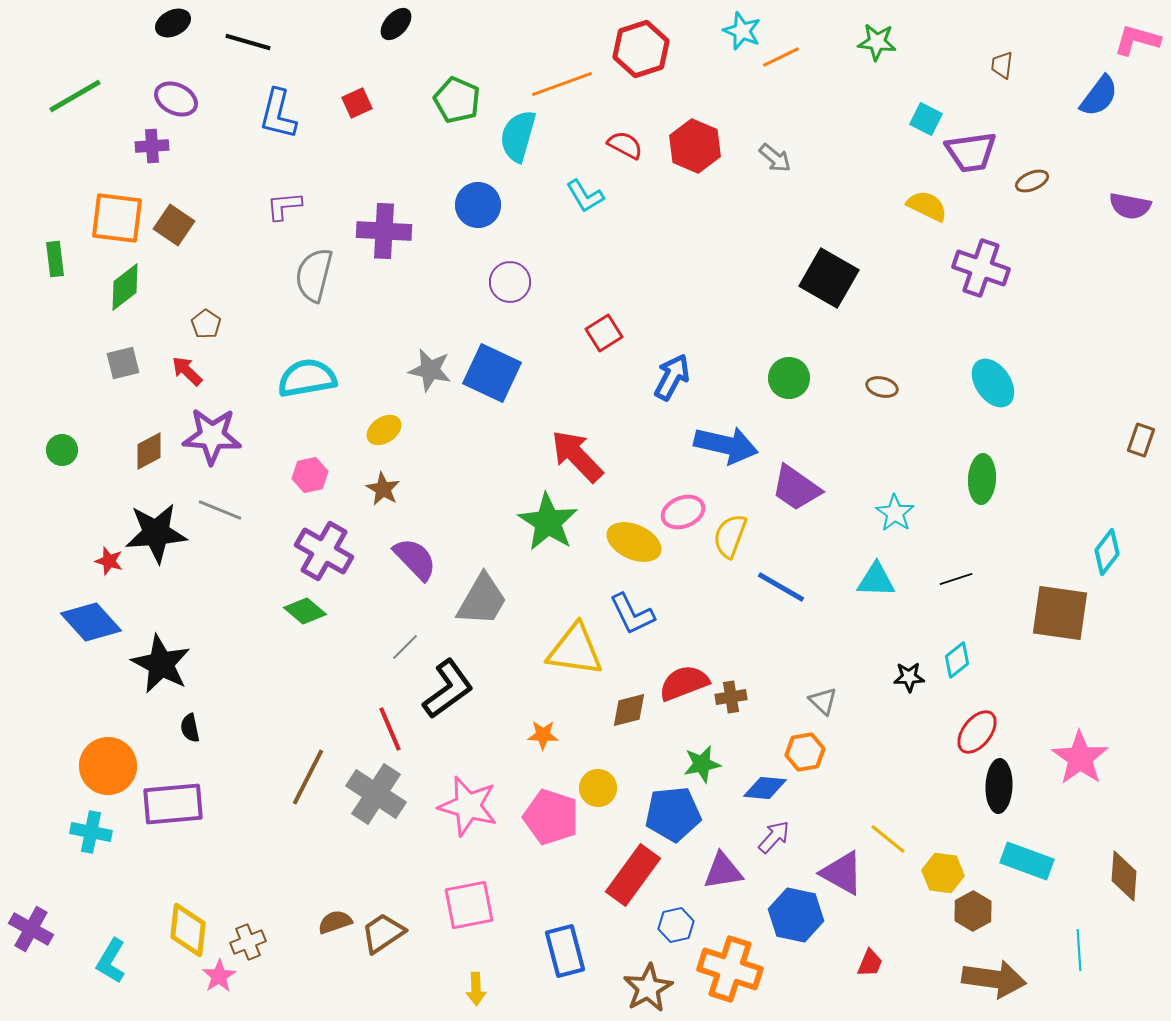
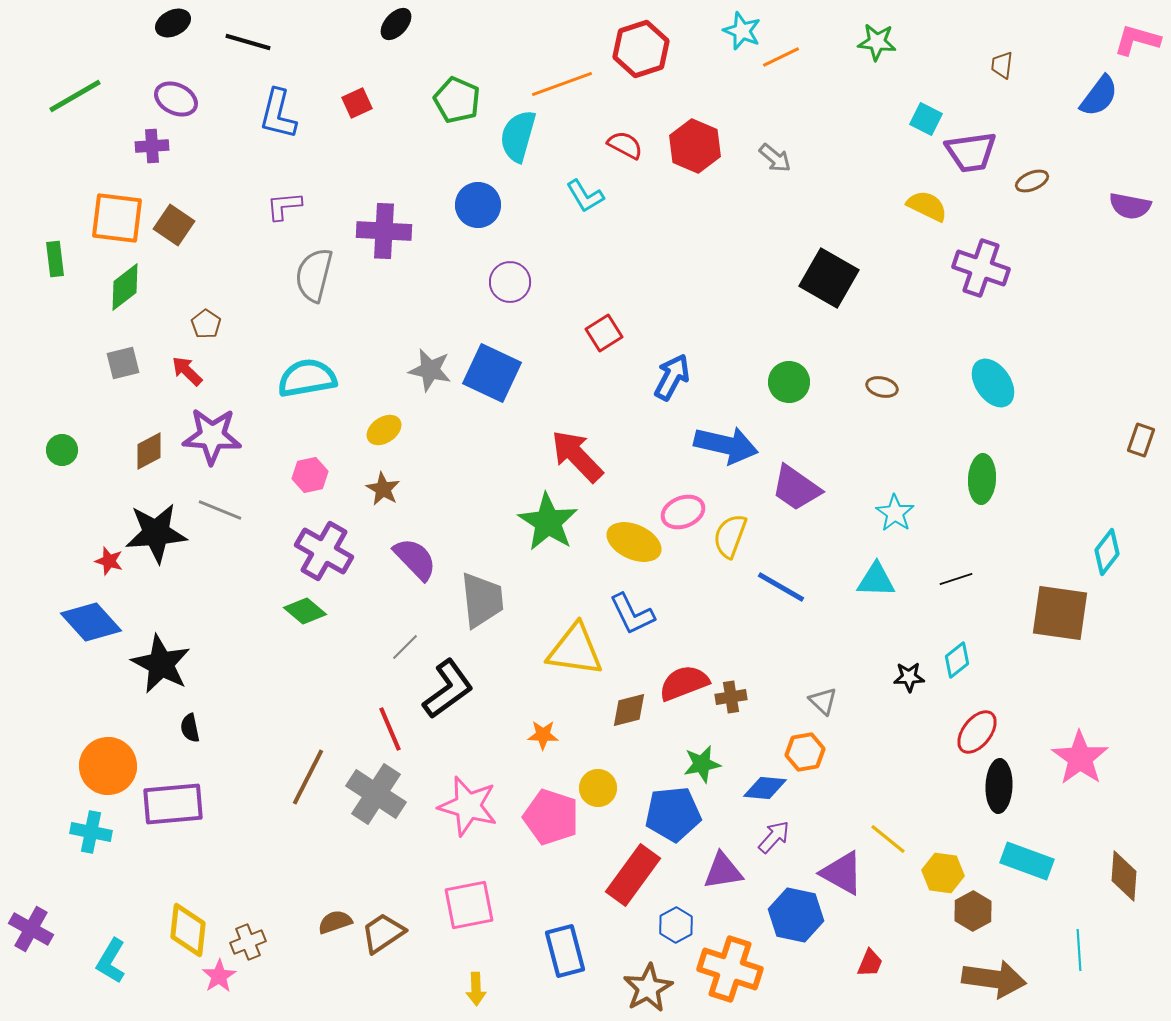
green circle at (789, 378): moved 4 px down
gray trapezoid at (482, 600): rotated 36 degrees counterclockwise
blue hexagon at (676, 925): rotated 16 degrees counterclockwise
